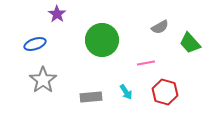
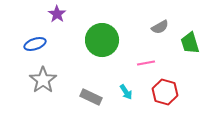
green trapezoid: rotated 25 degrees clockwise
gray rectangle: rotated 30 degrees clockwise
